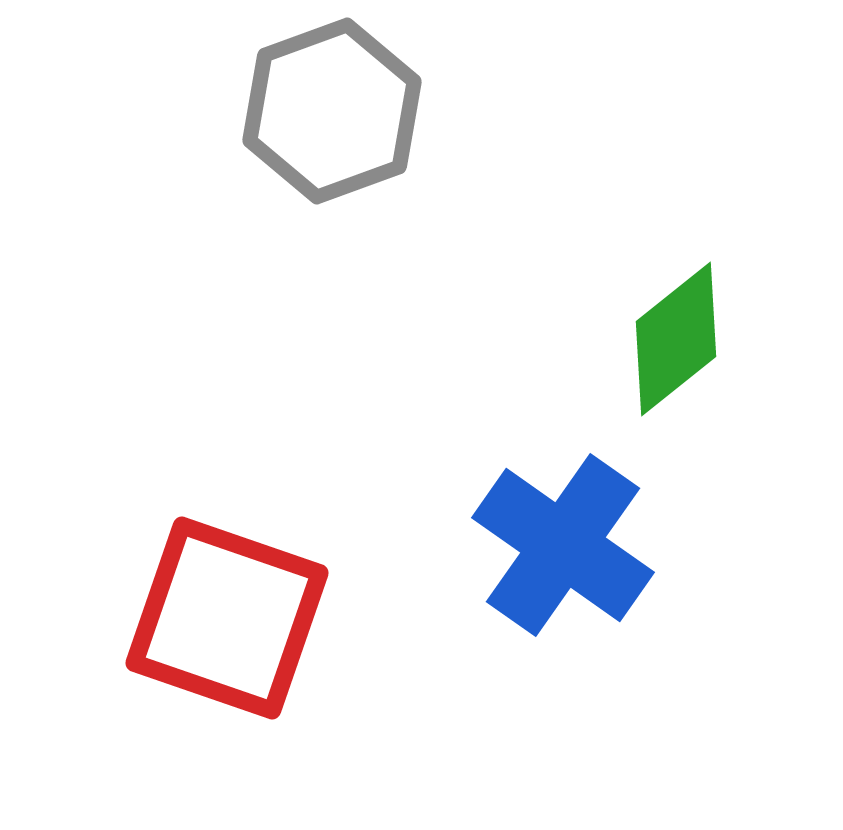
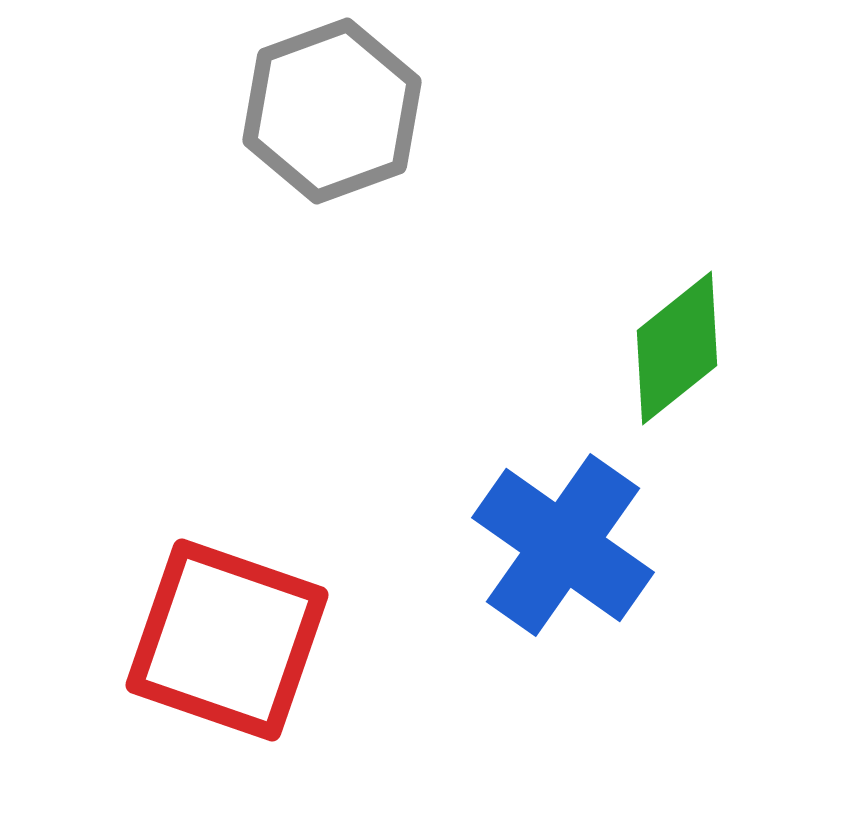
green diamond: moved 1 px right, 9 px down
red square: moved 22 px down
